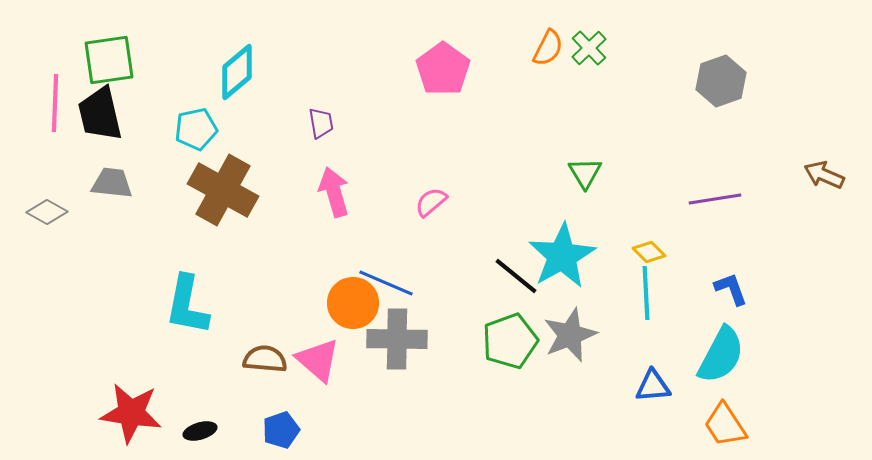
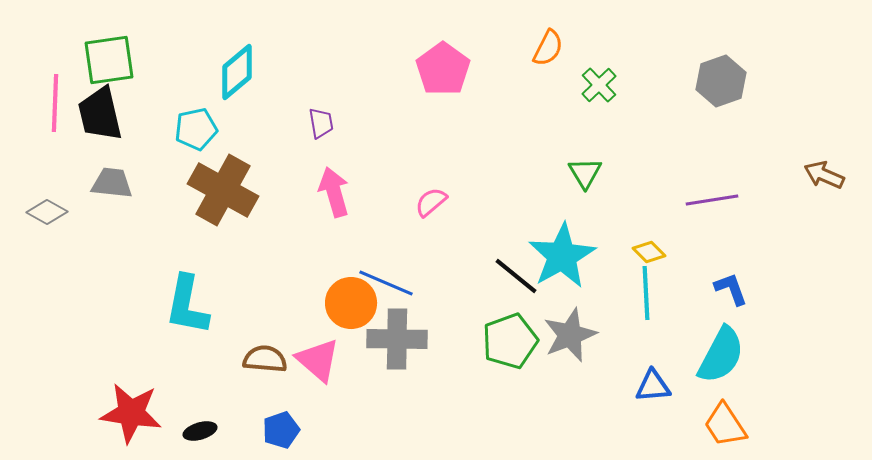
green cross: moved 10 px right, 37 px down
purple line: moved 3 px left, 1 px down
orange circle: moved 2 px left
